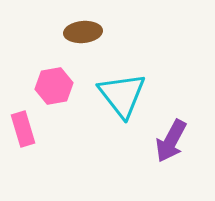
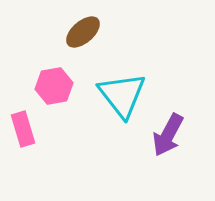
brown ellipse: rotated 36 degrees counterclockwise
purple arrow: moved 3 px left, 6 px up
